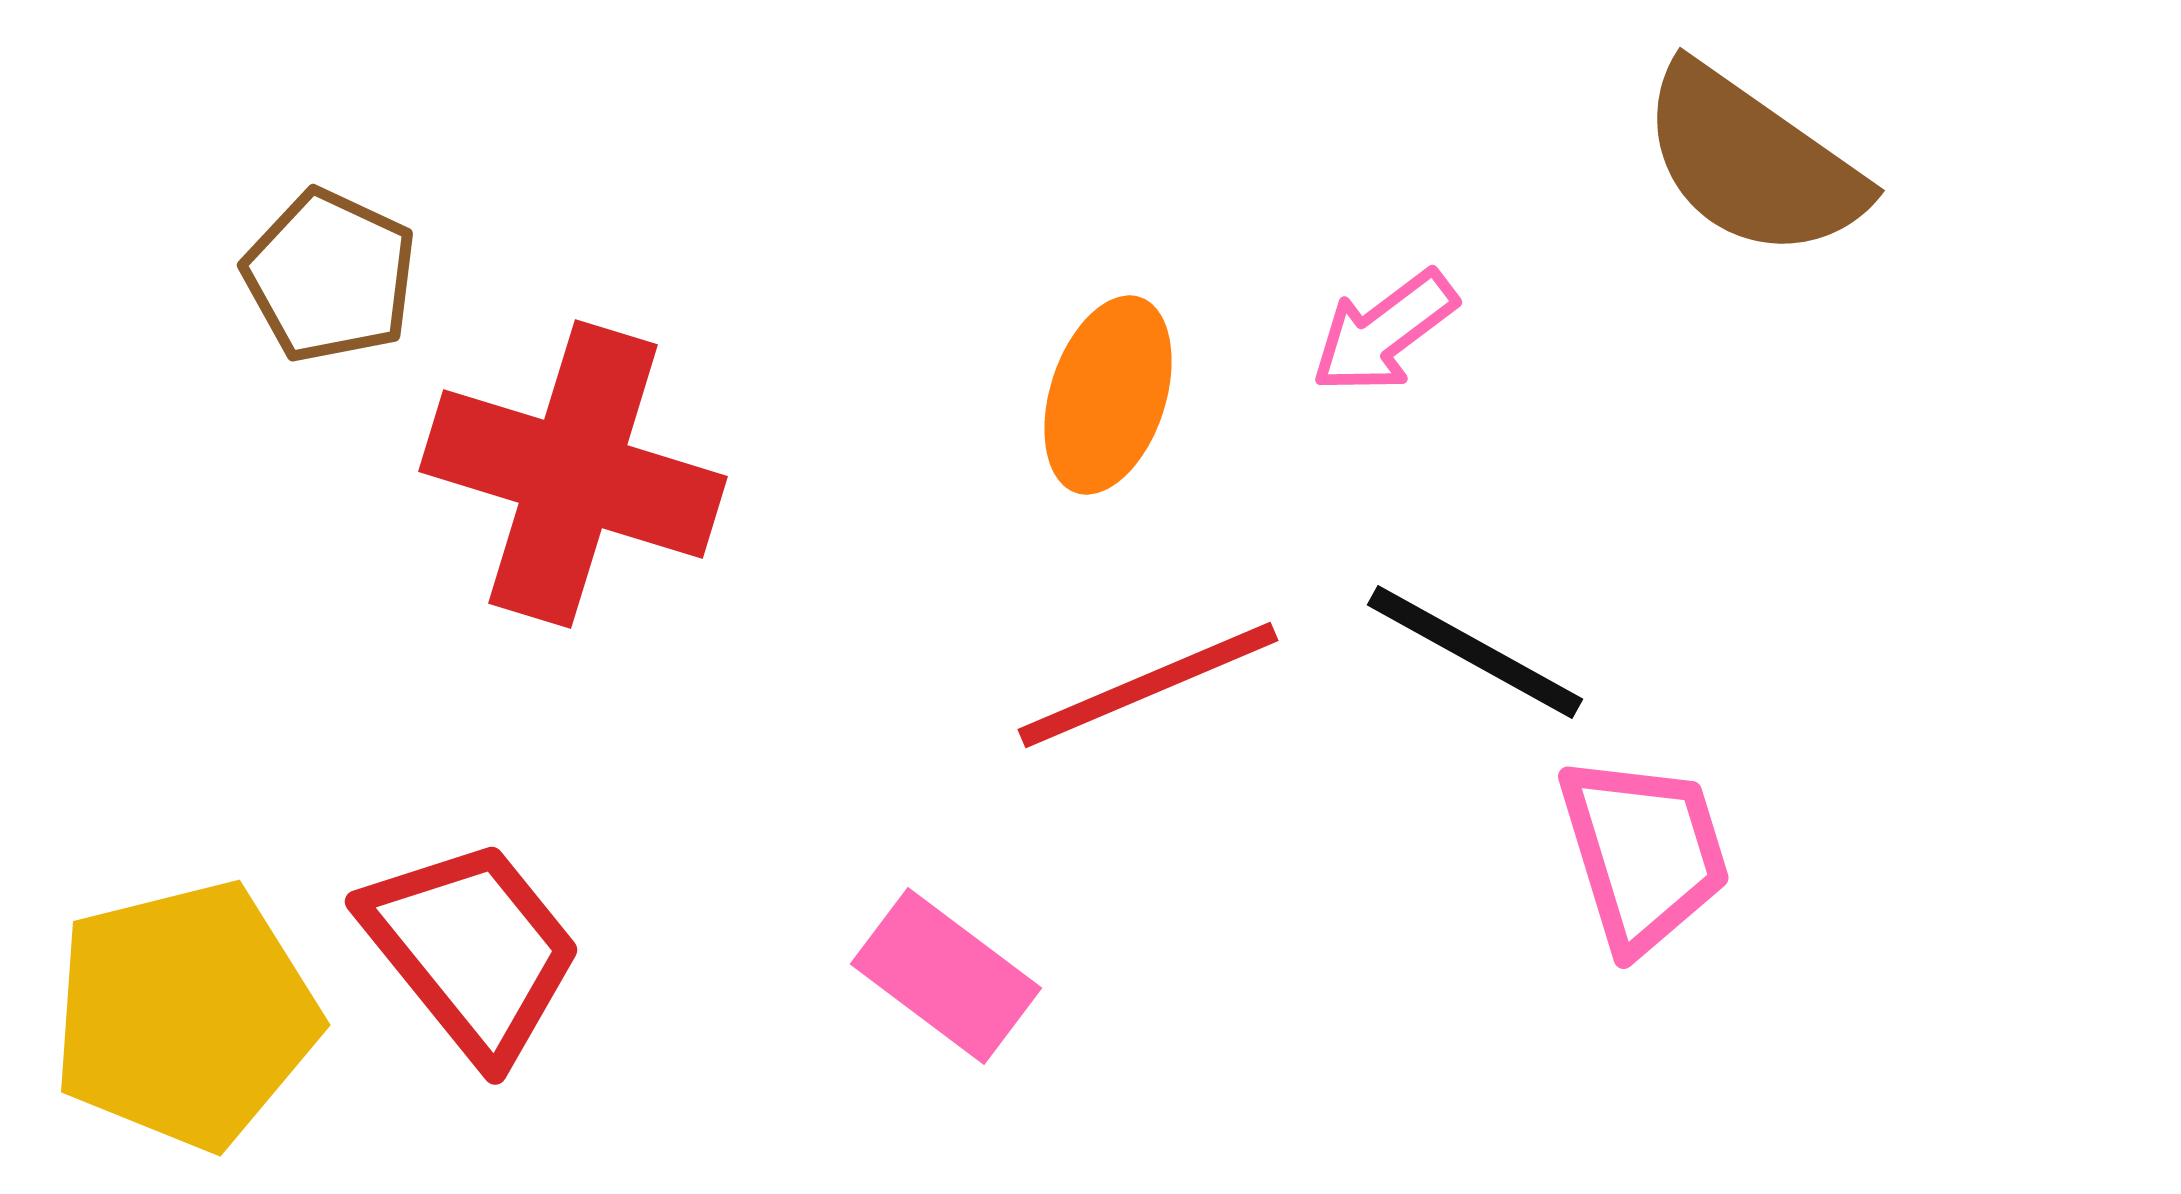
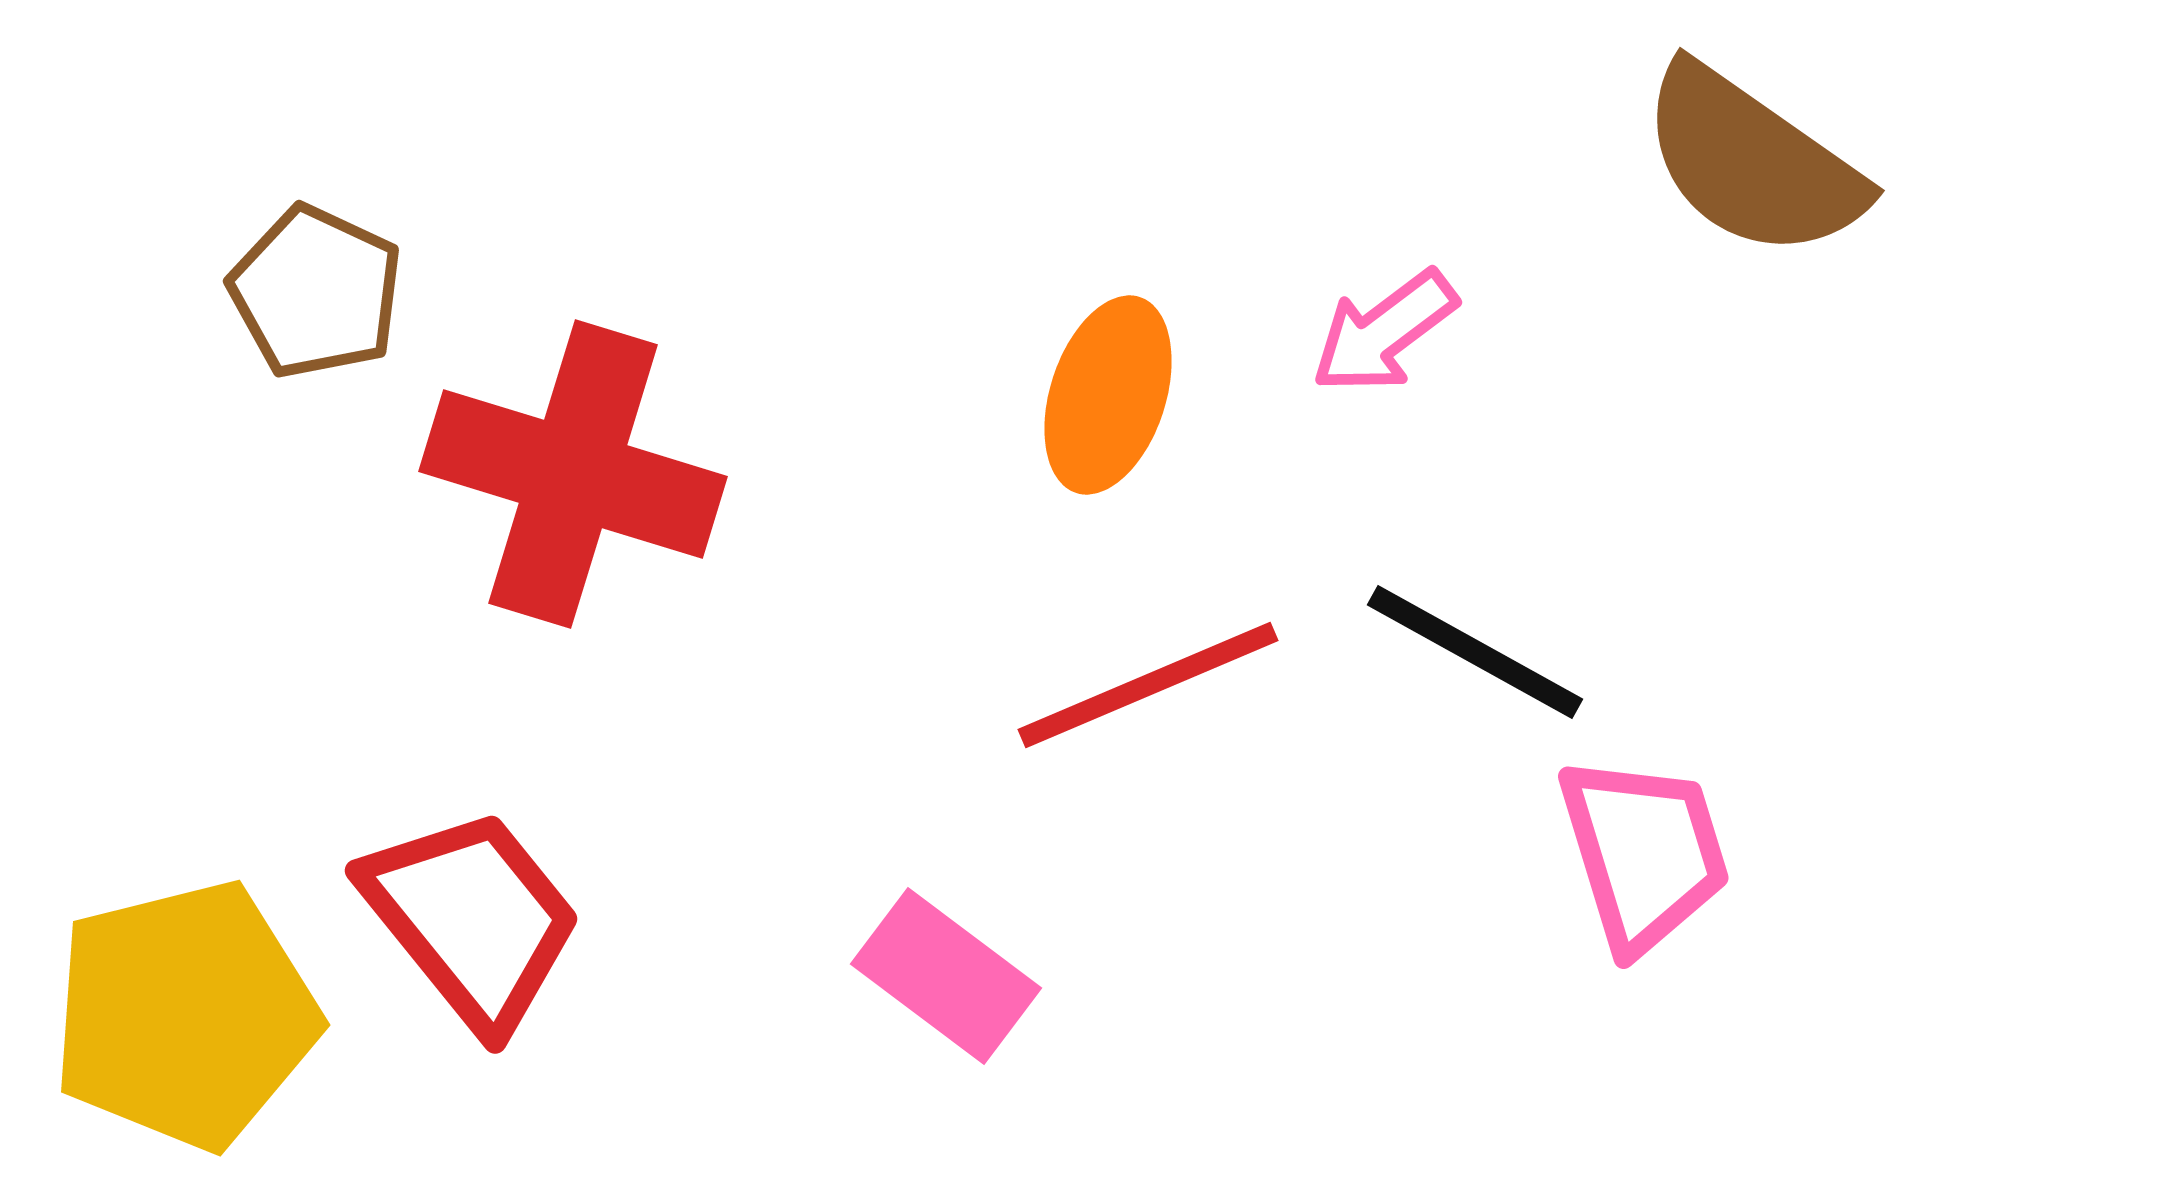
brown pentagon: moved 14 px left, 16 px down
red trapezoid: moved 31 px up
